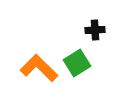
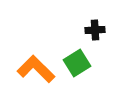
orange L-shape: moved 3 px left, 1 px down
